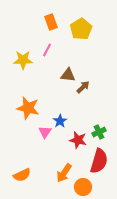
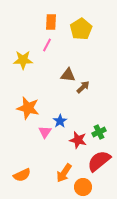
orange rectangle: rotated 21 degrees clockwise
pink line: moved 5 px up
red semicircle: rotated 145 degrees counterclockwise
